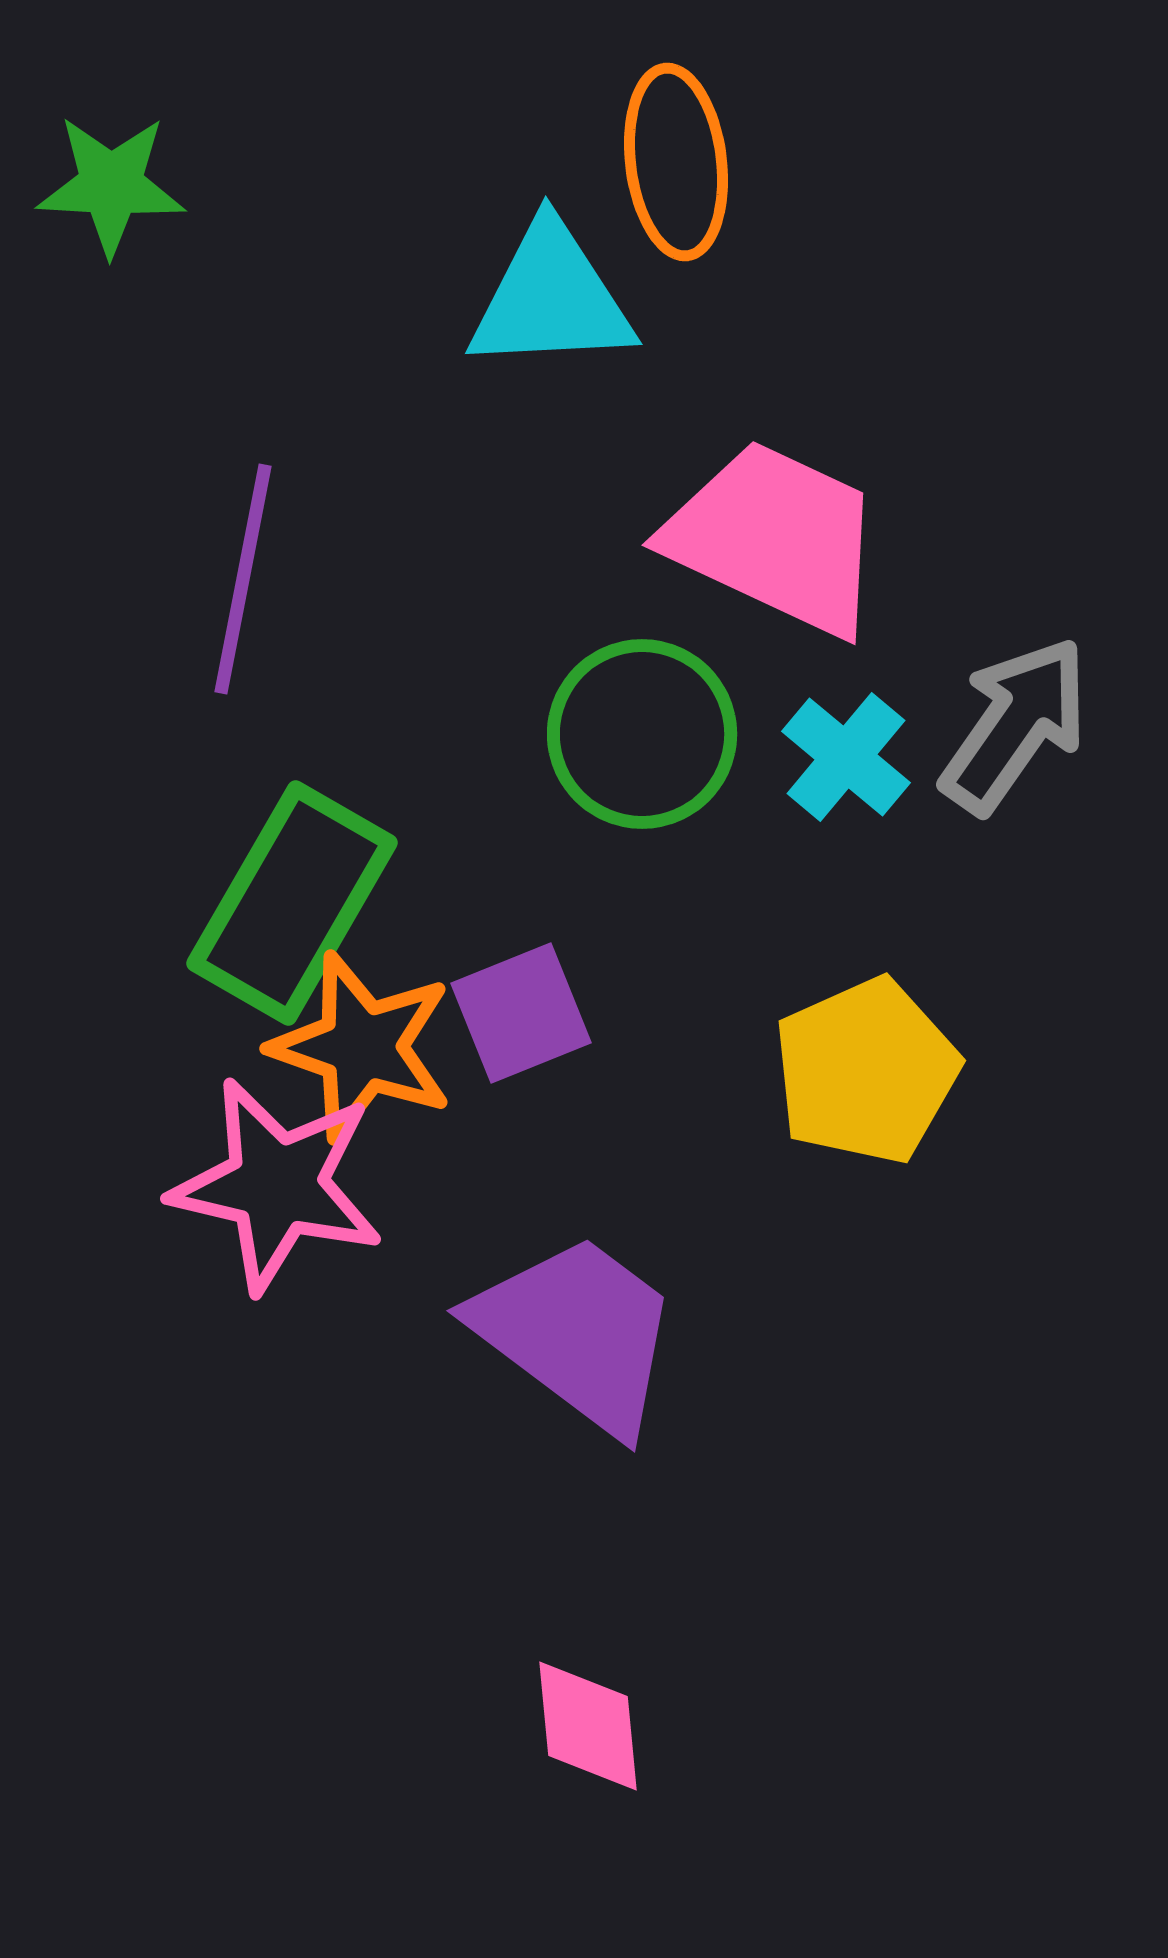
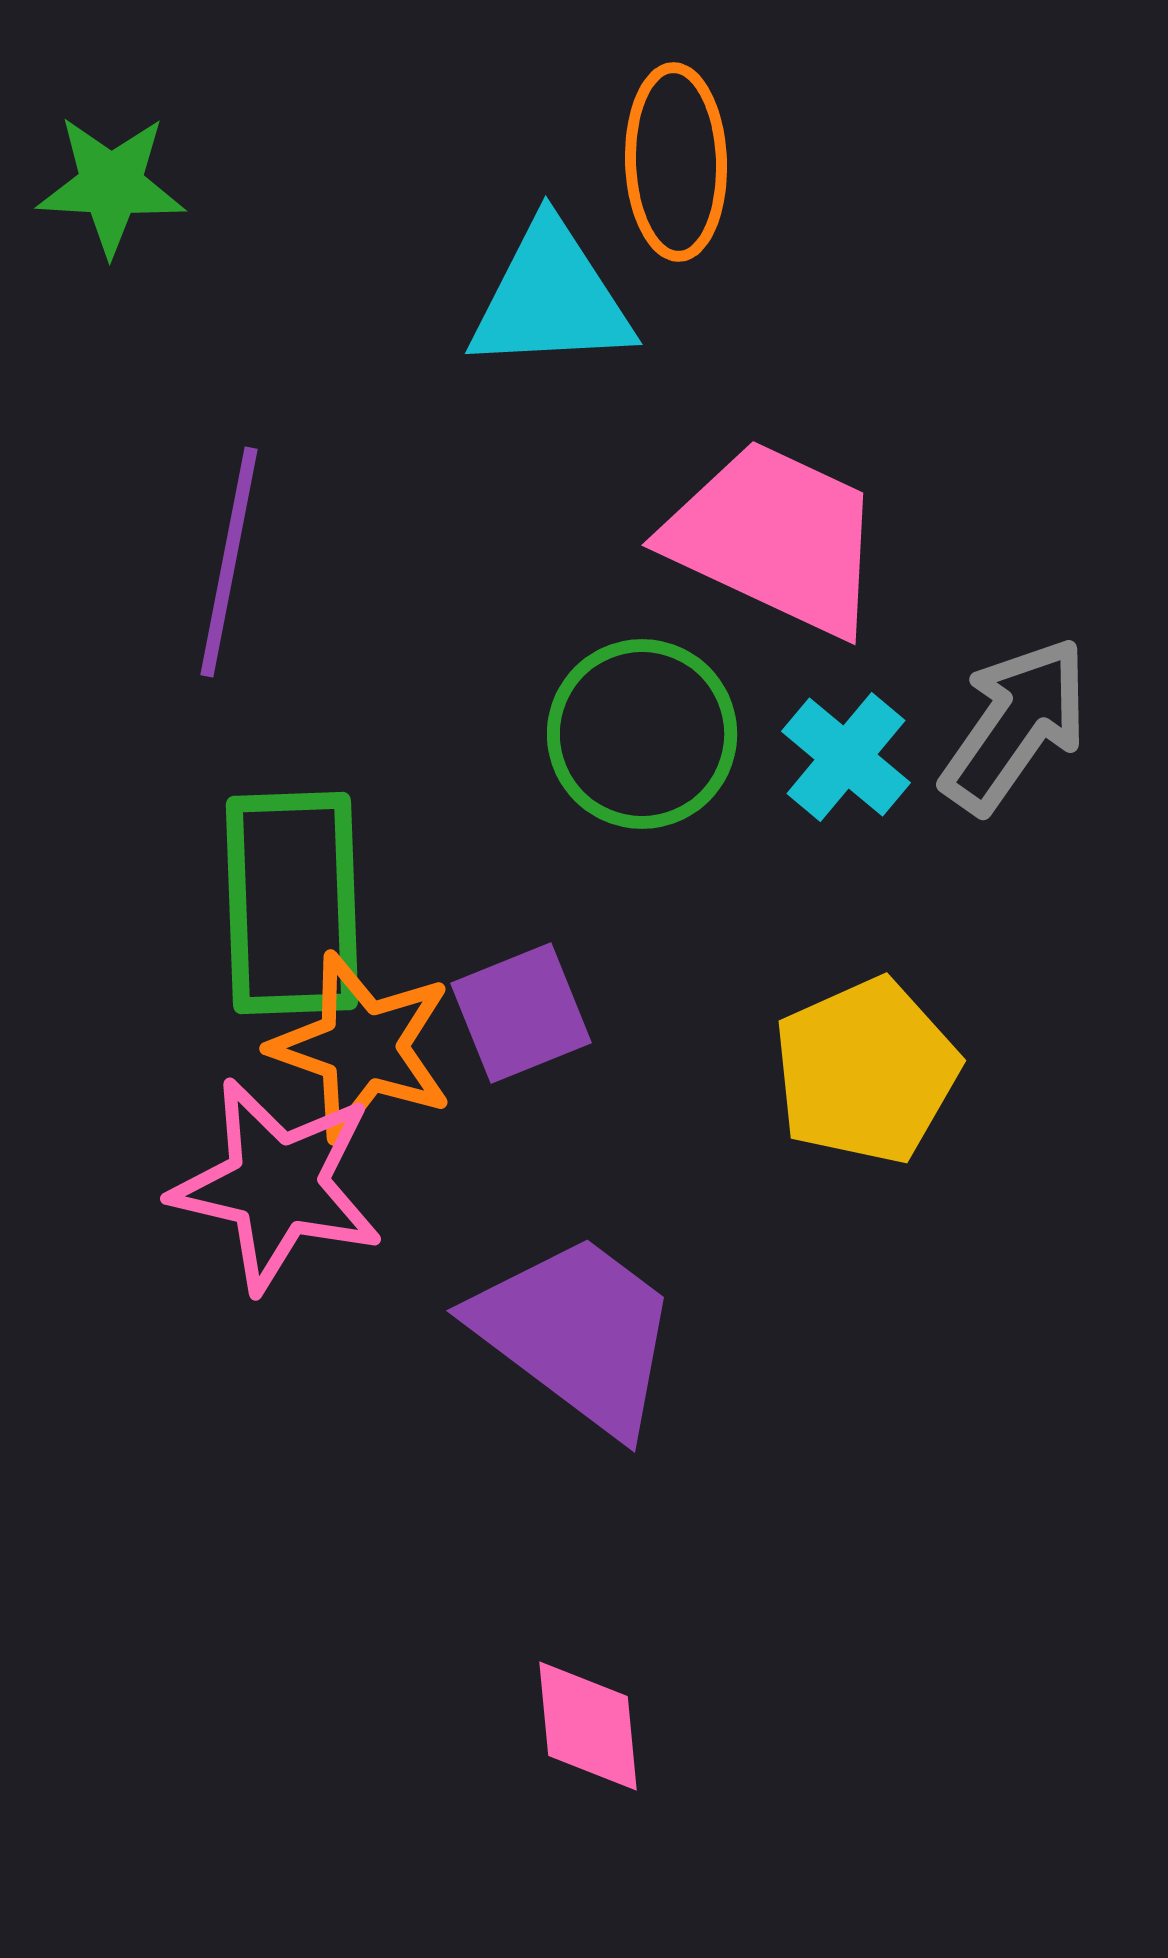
orange ellipse: rotated 5 degrees clockwise
purple line: moved 14 px left, 17 px up
green rectangle: rotated 32 degrees counterclockwise
